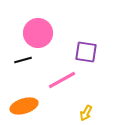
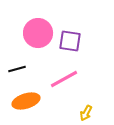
purple square: moved 16 px left, 11 px up
black line: moved 6 px left, 9 px down
pink line: moved 2 px right, 1 px up
orange ellipse: moved 2 px right, 5 px up
